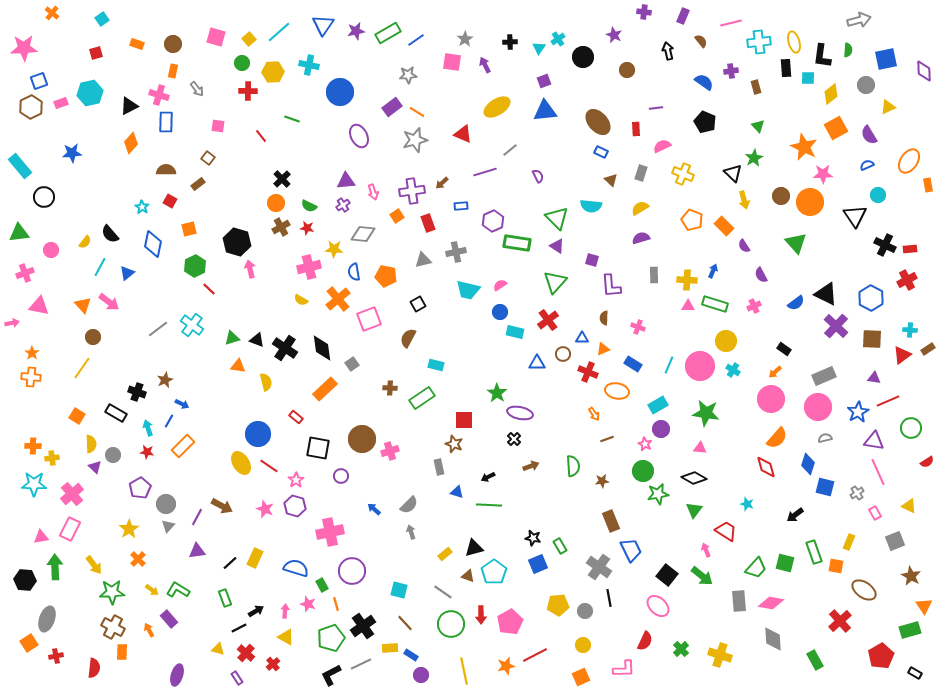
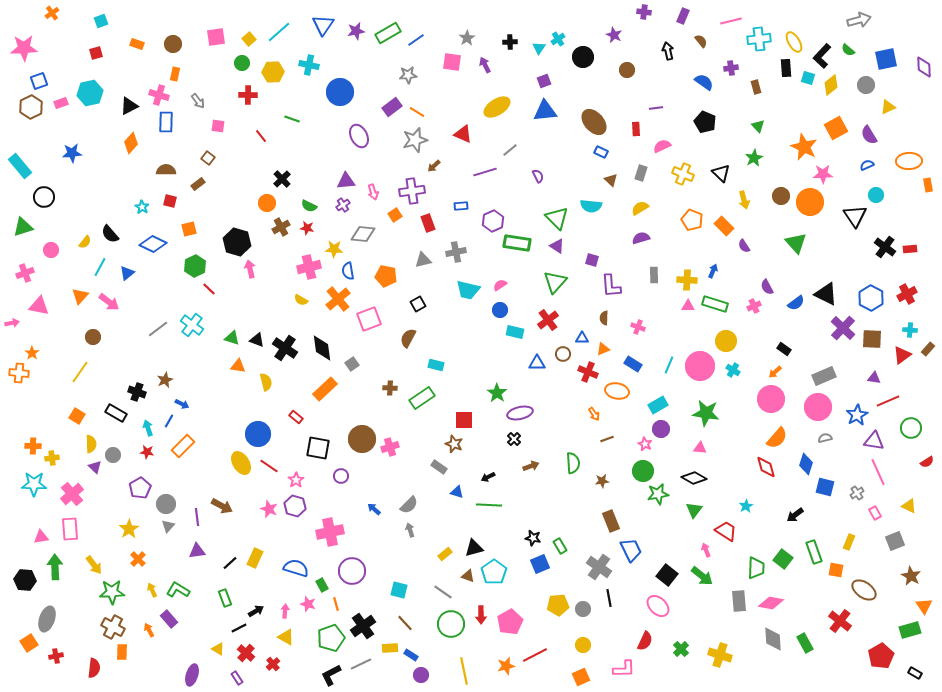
orange cross at (52, 13): rotated 16 degrees clockwise
cyan square at (102, 19): moved 1 px left, 2 px down; rotated 16 degrees clockwise
pink line at (731, 23): moved 2 px up
pink square at (216, 37): rotated 24 degrees counterclockwise
gray star at (465, 39): moved 2 px right, 1 px up
cyan cross at (759, 42): moved 3 px up
yellow ellipse at (794, 42): rotated 15 degrees counterclockwise
green semicircle at (848, 50): rotated 128 degrees clockwise
black L-shape at (822, 56): rotated 35 degrees clockwise
orange rectangle at (173, 71): moved 2 px right, 3 px down
purple cross at (731, 71): moved 3 px up
purple diamond at (924, 71): moved 4 px up
cyan square at (808, 78): rotated 16 degrees clockwise
gray arrow at (197, 89): moved 1 px right, 12 px down
red cross at (248, 91): moved 4 px down
yellow diamond at (831, 94): moved 9 px up
brown ellipse at (598, 122): moved 4 px left
orange ellipse at (909, 161): rotated 55 degrees clockwise
black triangle at (733, 173): moved 12 px left
brown arrow at (442, 183): moved 8 px left, 17 px up
cyan circle at (878, 195): moved 2 px left
red square at (170, 201): rotated 16 degrees counterclockwise
orange circle at (276, 203): moved 9 px left
orange square at (397, 216): moved 2 px left, 1 px up
green triangle at (19, 233): moved 4 px right, 6 px up; rotated 10 degrees counterclockwise
blue diamond at (153, 244): rotated 76 degrees counterclockwise
black cross at (885, 245): moved 2 px down; rotated 10 degrees clockwise
blue semicircle at (354, 272): moved 6 px left, 1 px up
purple semicircle at (761, 275): moved 6 px right, 12 px down
red cross at (907, 280): moved 14 px down
orange triangle at (83, 305): moved 3 px left, 9 px up; rotated 24 degrees clockwise
blue circle at (500, 312): moved 2 px up
purple cross at (836, 326): moved 7 px right, 2 px down
green triangle at (232, 338): rotated 35 degrees clockwise
brown rectangle at (928, 349): rotated 16 degrees counterclockwise
yellow line at (82, 368): moved 2 px left, 4 px down
orange cross at (31, 377): moved 12 px left, 4 px up
blue star at (858, 412): moved 1 px left, 3 px down
purple ellipse at (520, 413): rotated 25 degrees counterclockwise
pink cross at (390, 451): moved 4 px up
blue diamond at (808, 464): moved 2 px left
green semicircle at (573, 466): moved 3 px up
gray rectangle at (439, 467): rotated 42 degrees counterclockwise
cyan star at (747, 504): moved 1 px left, 2 px down; rotated 24 degrees clockwise
pink star at (265, 509): moved 4 px right
purple line at (197, 517): rotated 36 degrees counterclockwise
pink rectangle at (70, 529): rotated 30 degrees counterclockwise
gray arrow at (411, 532): moved 1 px left, 2 px up
green square at (785, 563): moved 2 px left, 4 px up; rotated 24 degrees clockwise
blue square at (538, 564): moved 2 px right
orange square at (836, 566): moved 4 px down
green trapezoid at (756, 568): rotated 40 degrees counterclockwise
yellow arrow at (152, 590): rotated 152 degrees counterclockwise
gray circle at (585, 611): moved 2 px left, 2 px up
red cross at (840, 621): rotated 10 degrees counterclockwise
yellow triangle at (218, 649): rotated 16 degrees clockwise
green rectangle at (815, 660): moved 10 px left, 17 px up
purple ellipse at (177, 675): moved 15 px right
